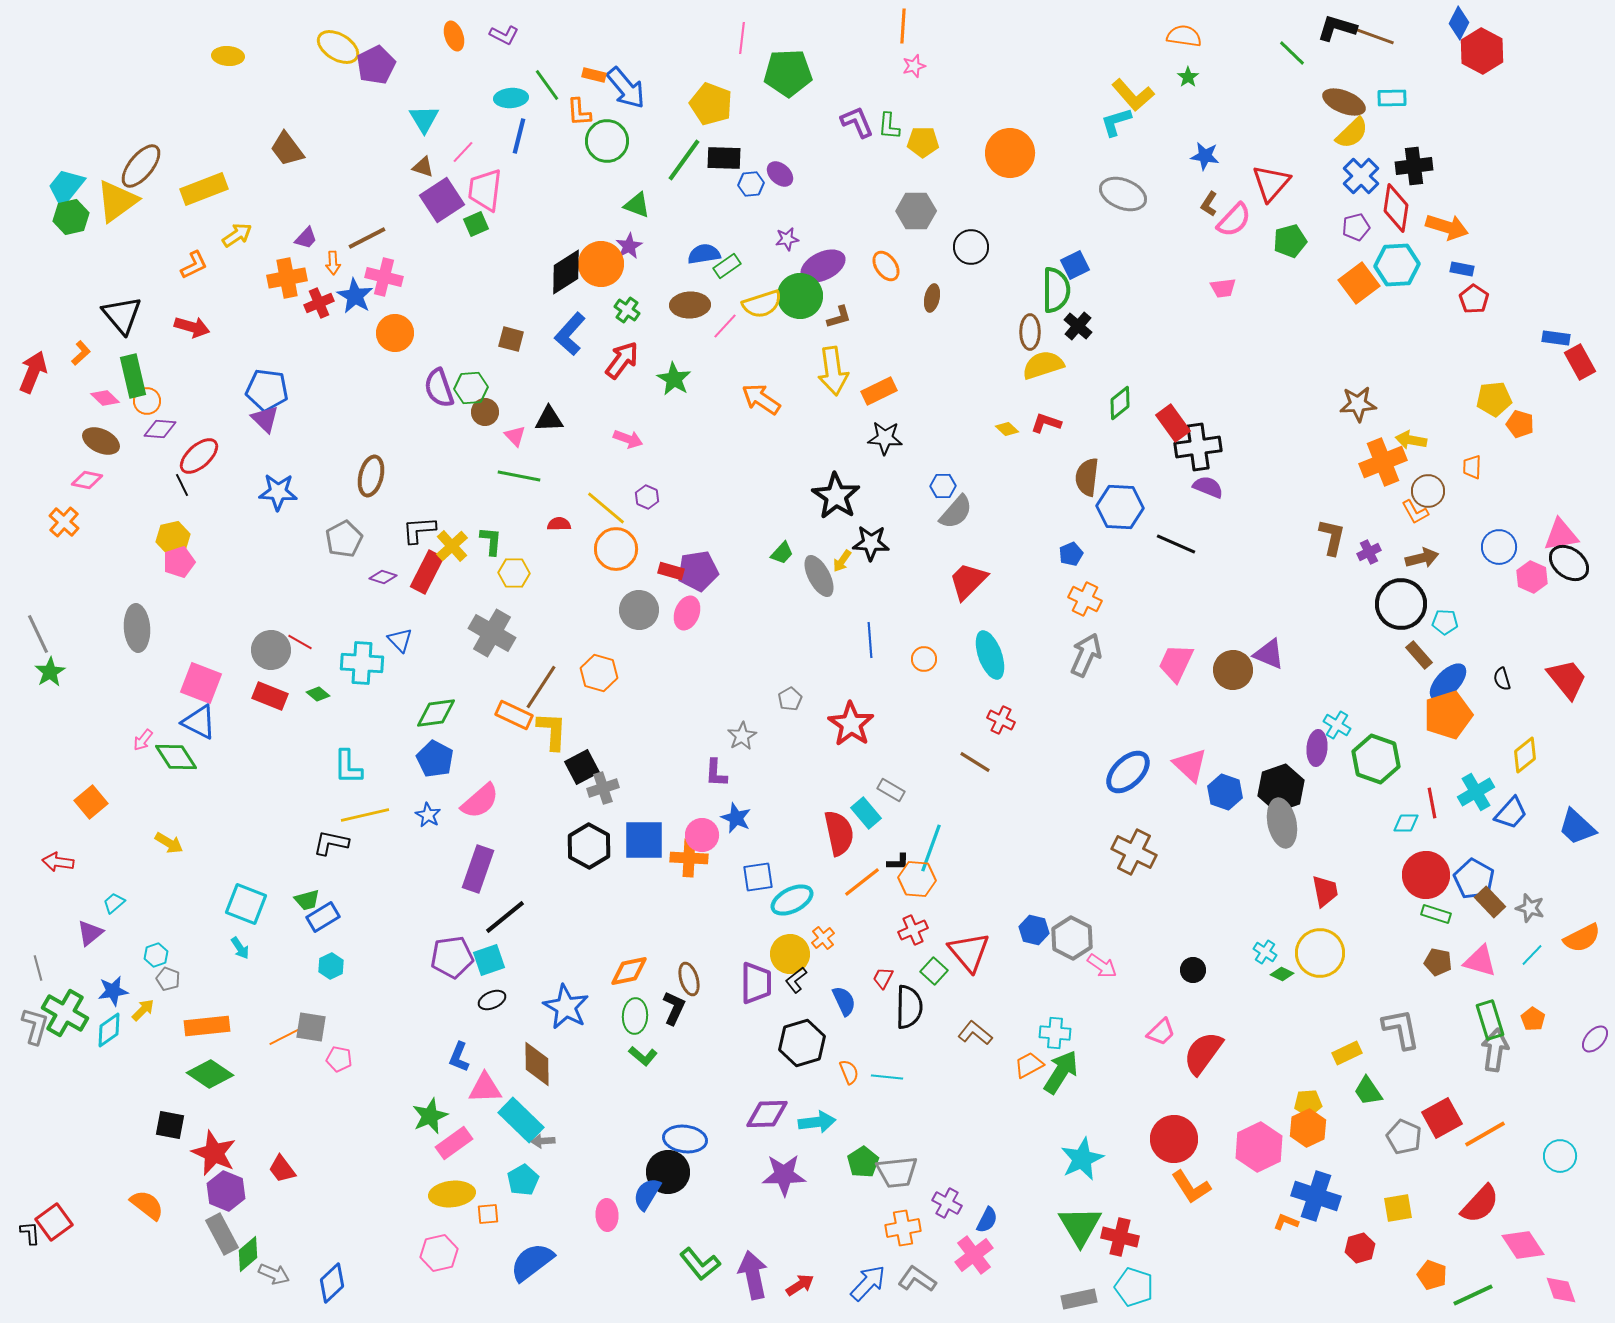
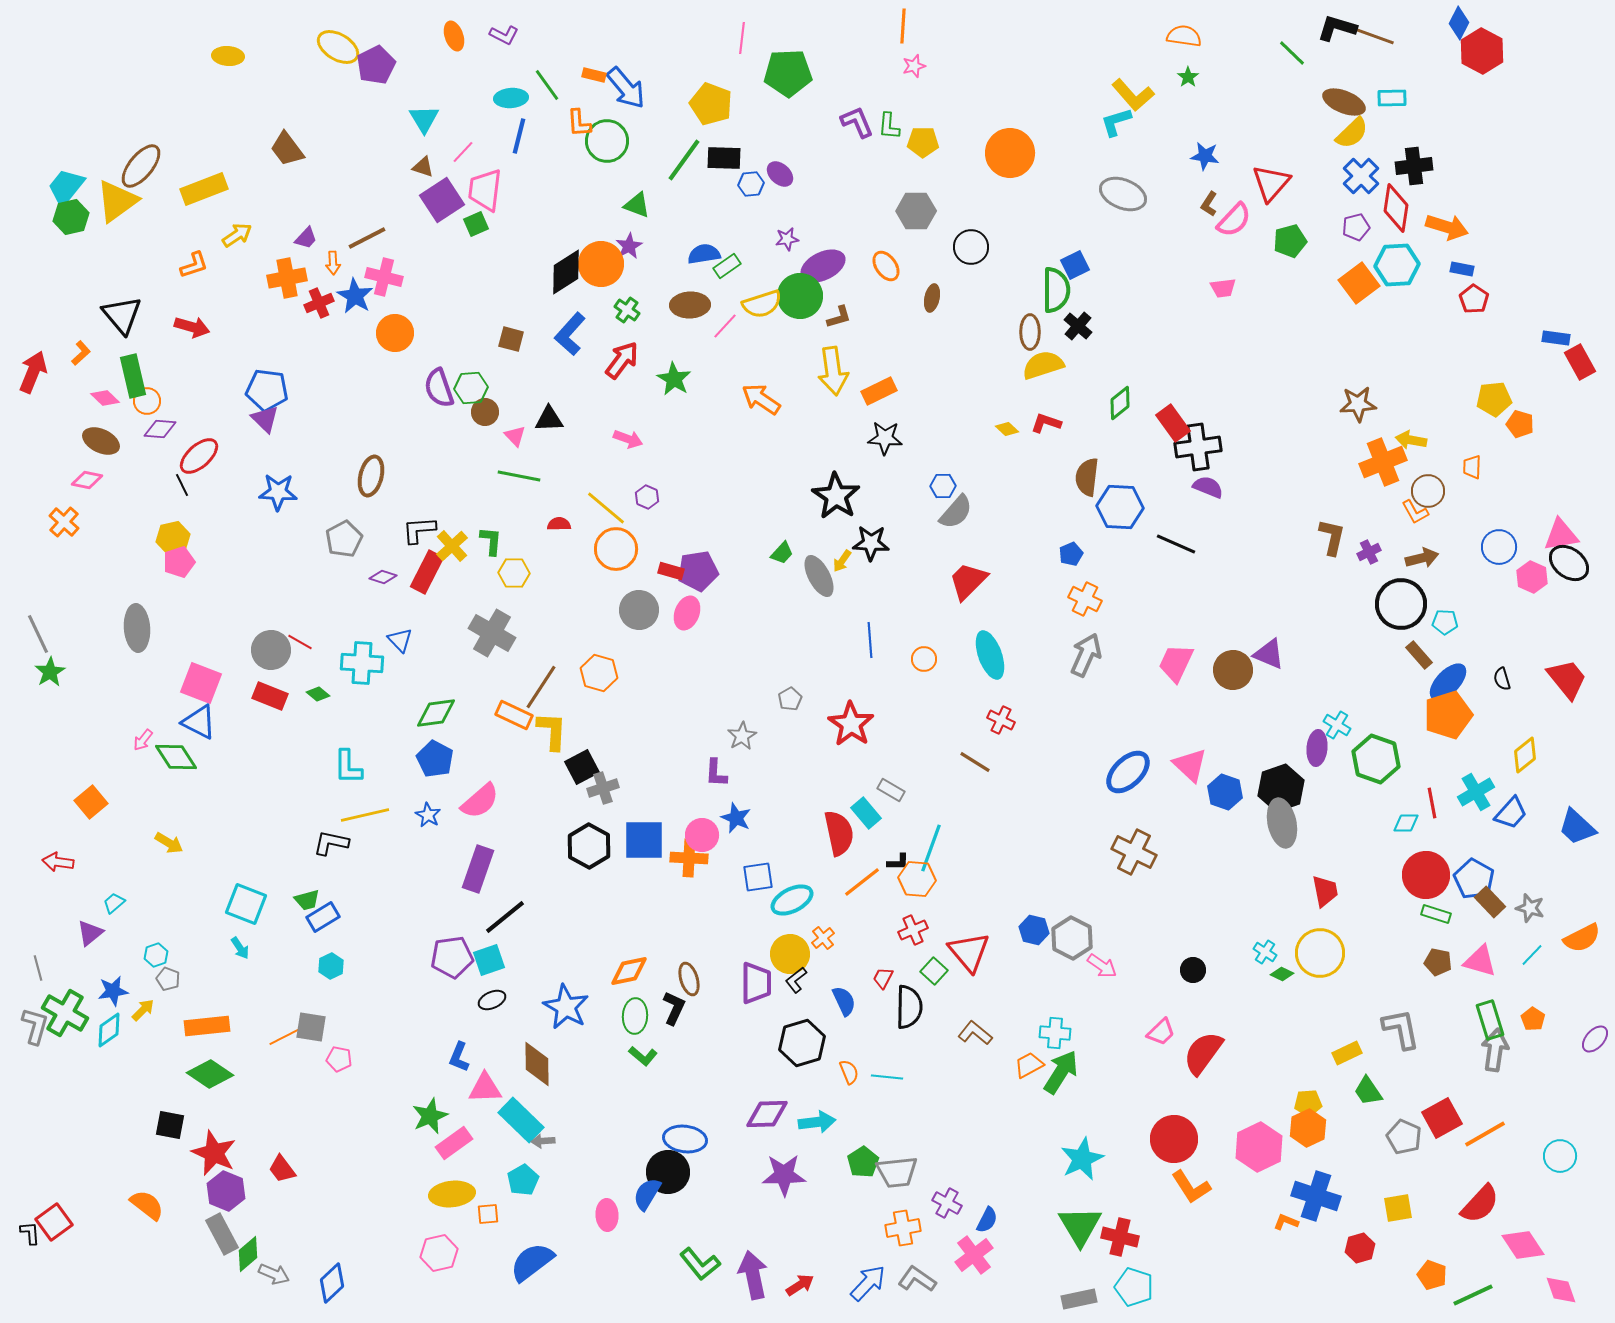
orange L-shape at (579, 112): moved 11 px down
orange L-shape at (194, 265): rotated 8 degrees clockwise
